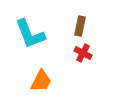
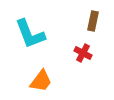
brown rectangle: moved 13 px right, 5 px up
orange trapezoid: rotated 10 degrees clockwise
